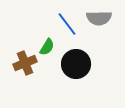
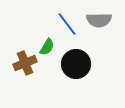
gray semicircle: moved 2 px down
